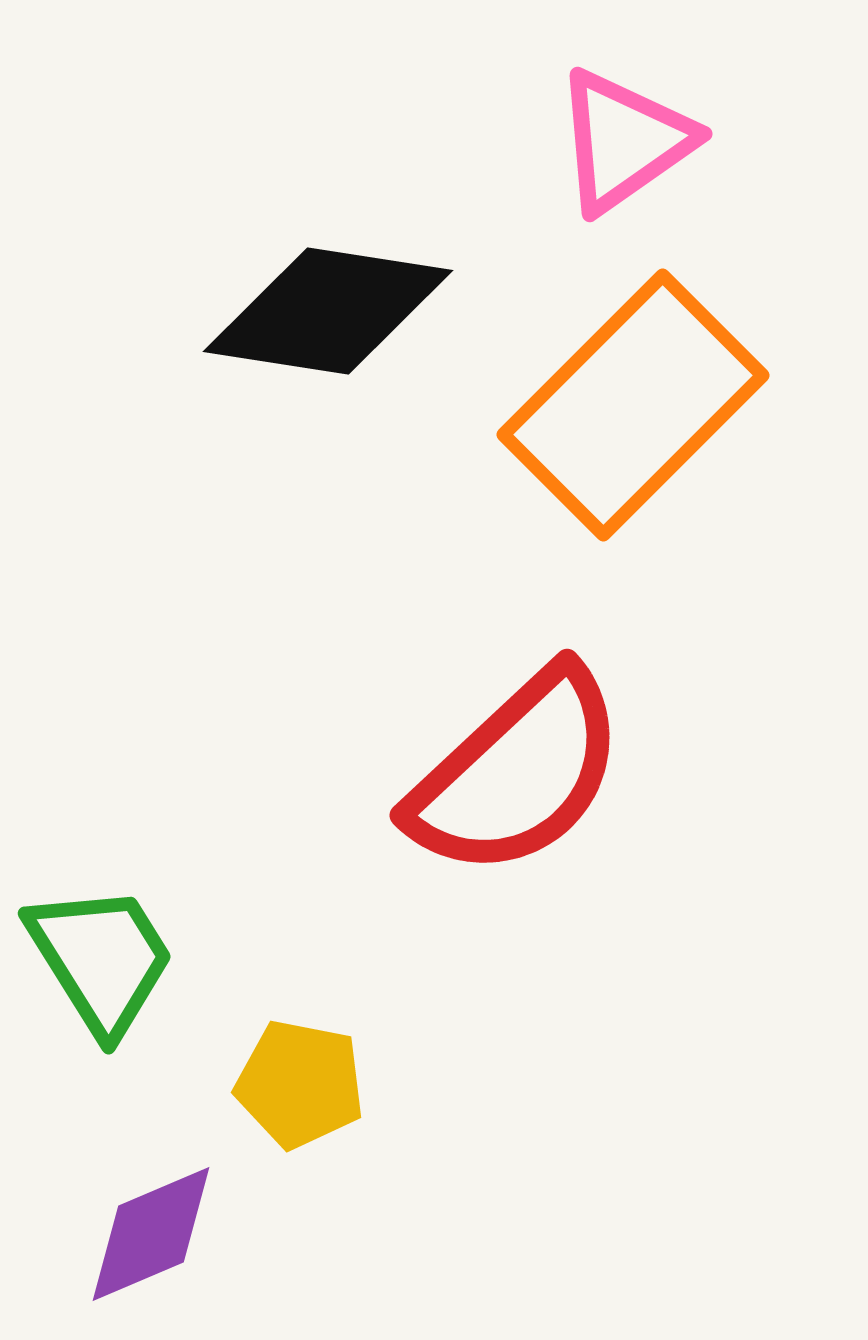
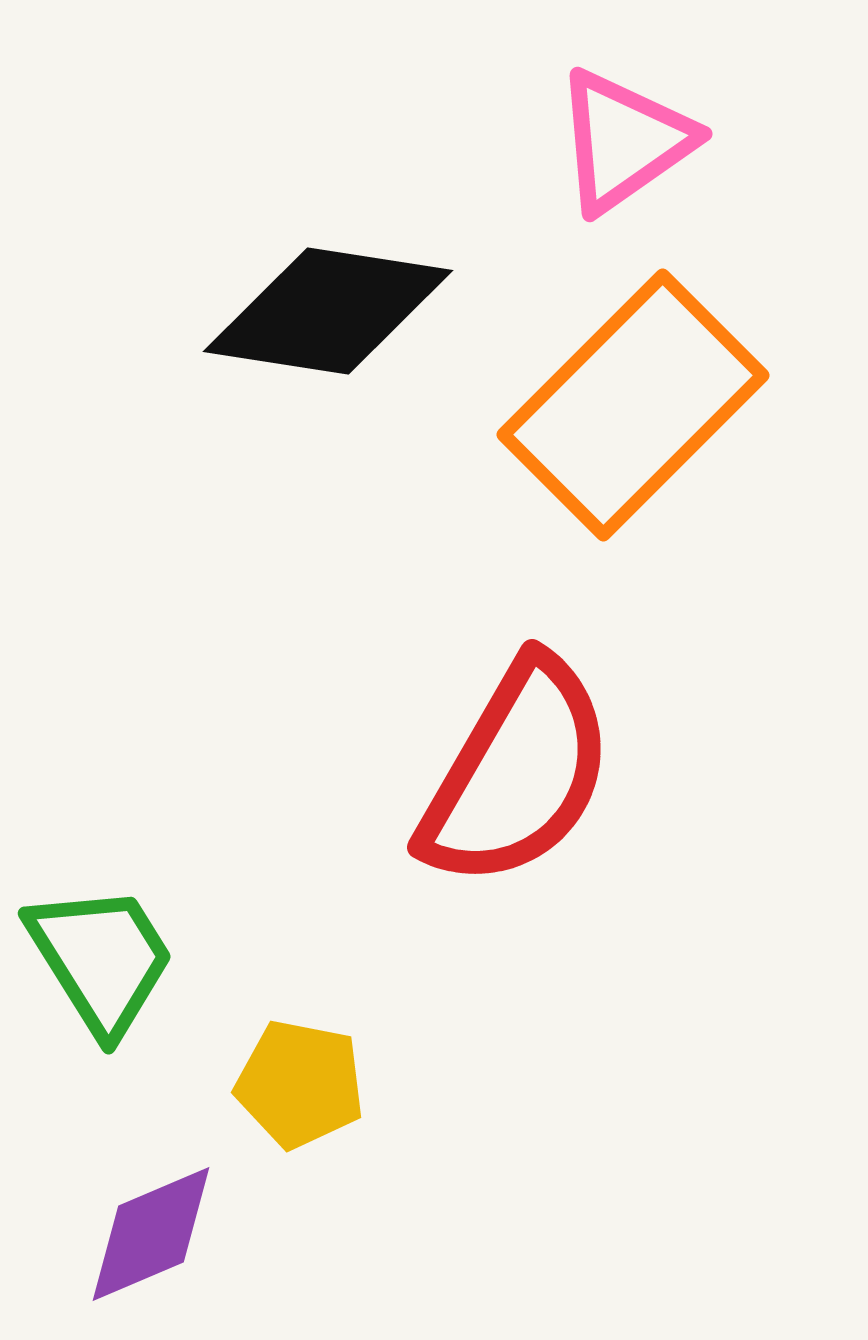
red semicircle: rotated 17 degrees counterclockwise
